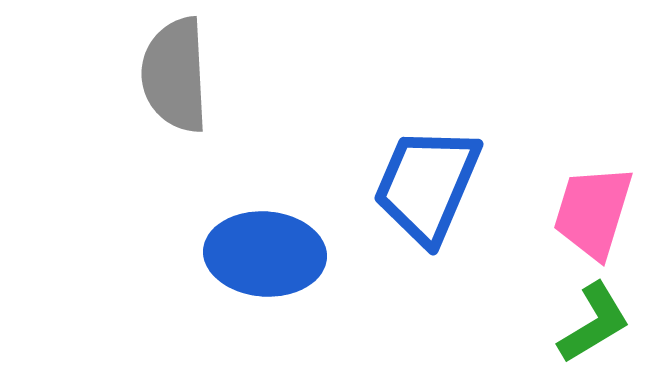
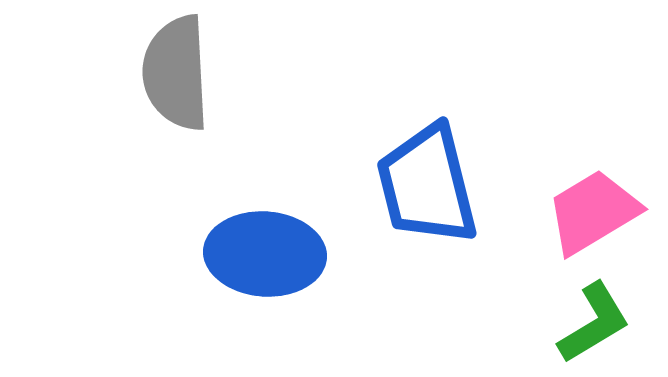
gray semicircle: moved 1 px right, 2 px up
blue trapezoid: rotated 37 degrees counterclockwise
pink trapezoid: rotated 42 degrees clockwise
